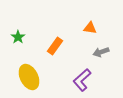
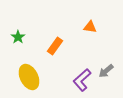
orange triangle: moved 1 px up
gray arrow: moved 5 px right, 19 px down; rotated 21 degrees counterclockwise
